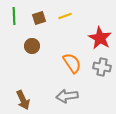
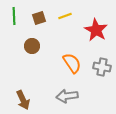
red star: moved 4 px left, 8 px up
